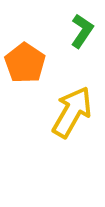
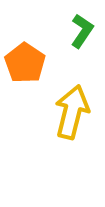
yellow arrow: rotated 16 degrees counterclockwise
